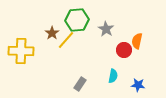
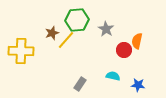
brown star: rotated 16 degrees clockwise
cyan semicircle: rotated 88 degrees counterclockwise
